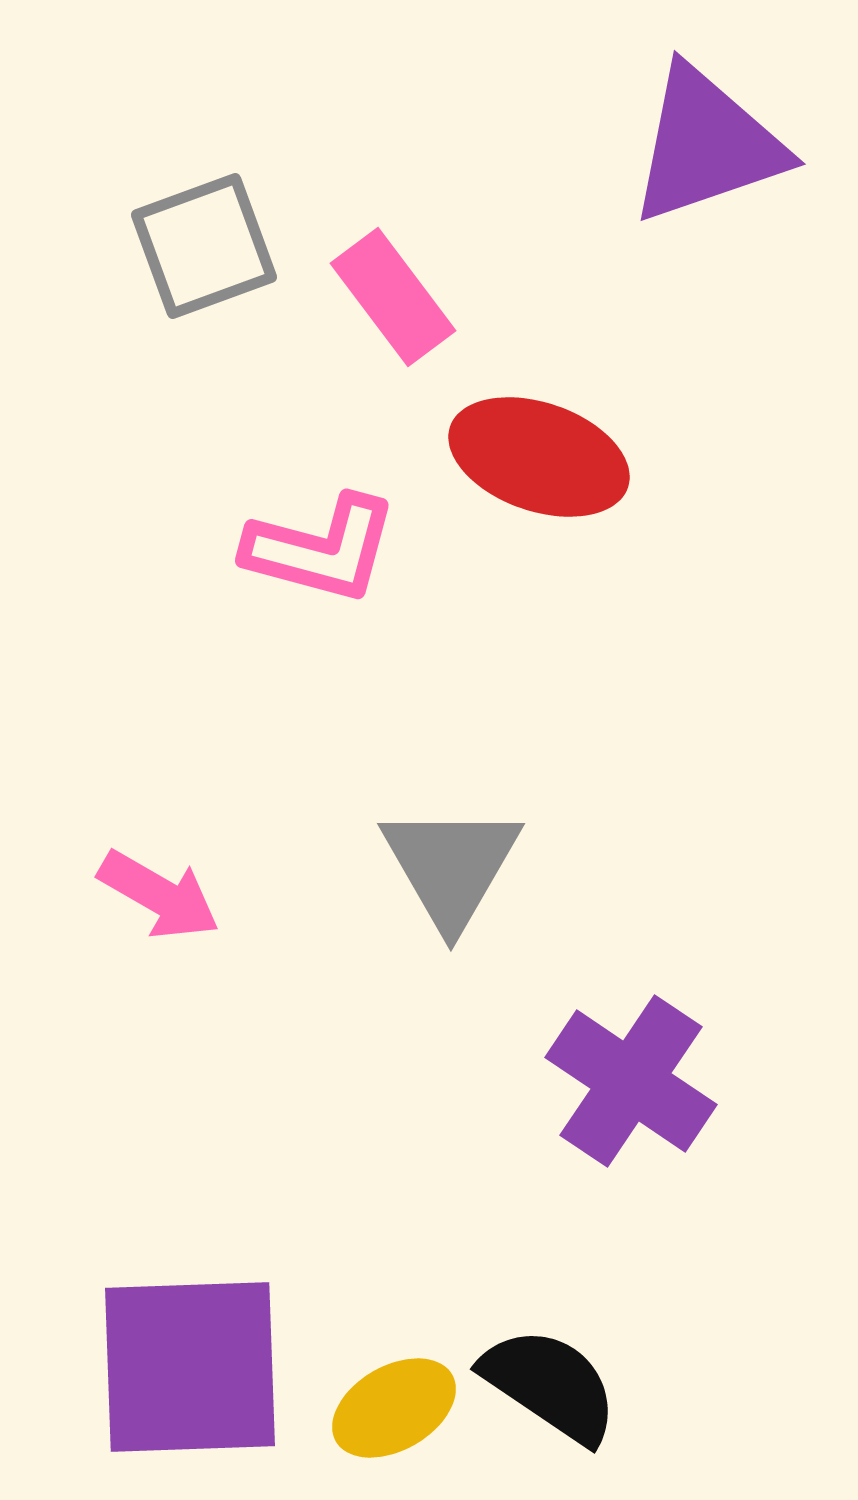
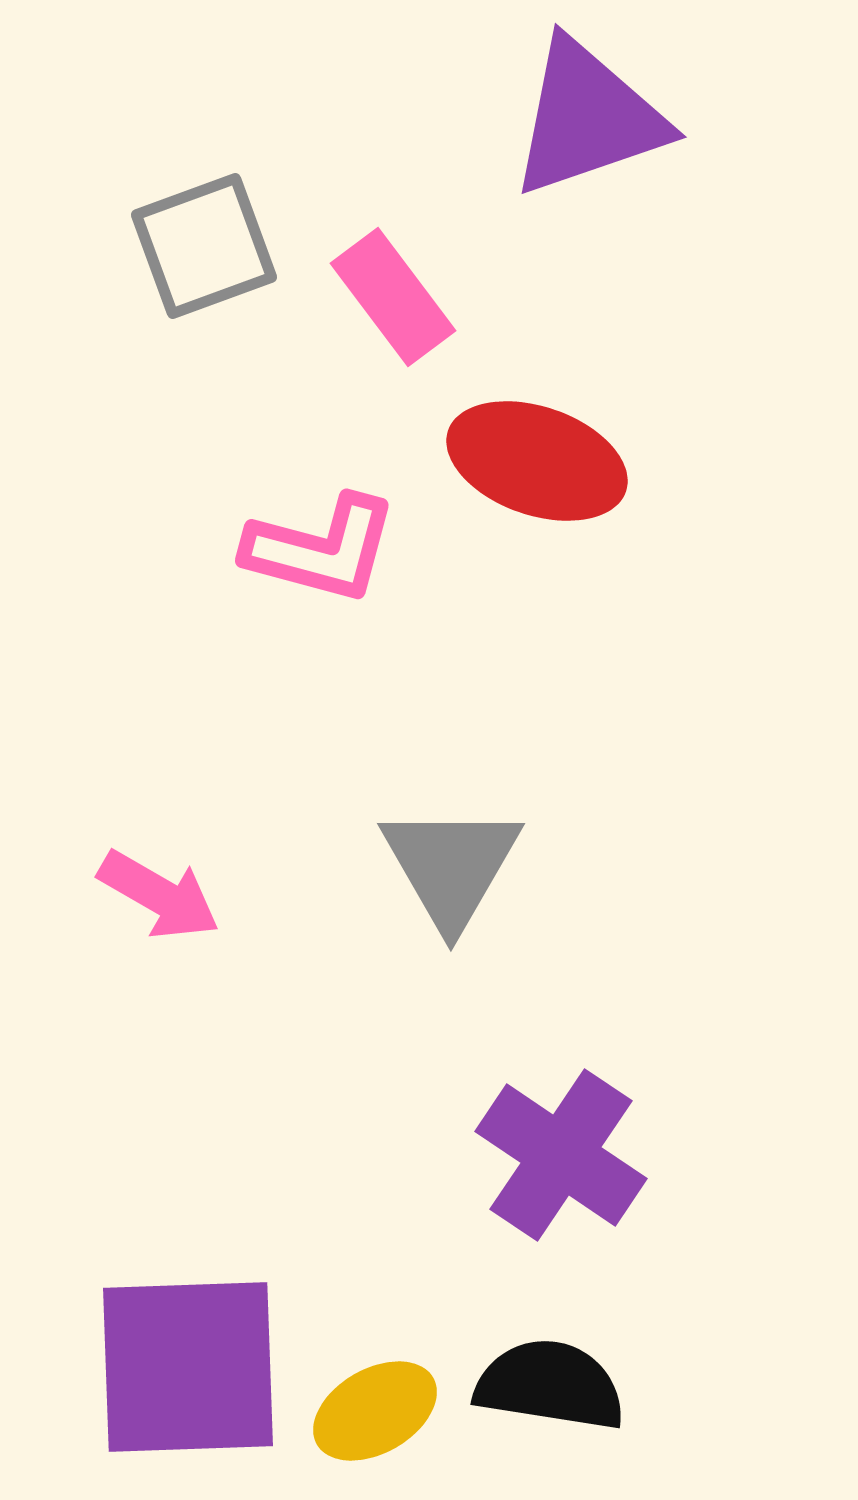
purple triangle: moved 119 px left, 27 px up
red ellipse: moved 2 px left, 4 px down
purple cross: moved 70 px left, 74 px down
purple square: moved 2 px left
black semicircle: rotated 25 degrees counterclockwise
yellow ellipse: moved 19 px left, 3 px down
